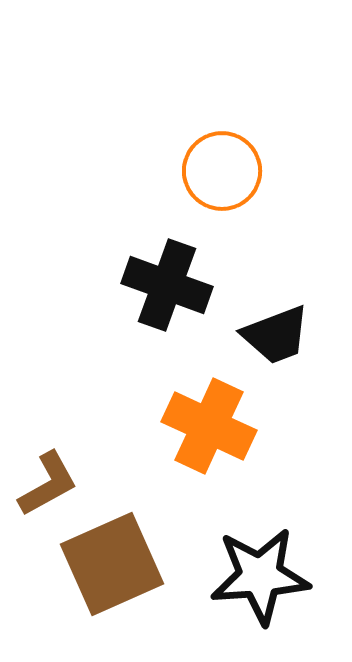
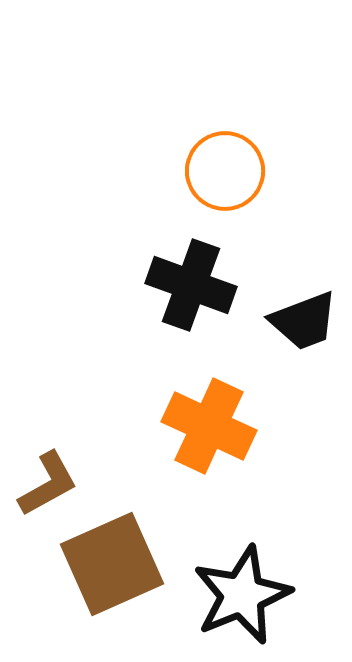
orange circle: moved 3 px right
black cross: moved 24 px right
black trapezoid: moved 28 px right, 14 px up
black star: moved 18 px left, 19 px down; rotated 18 degrees counterclockwise
